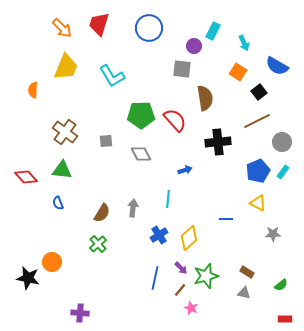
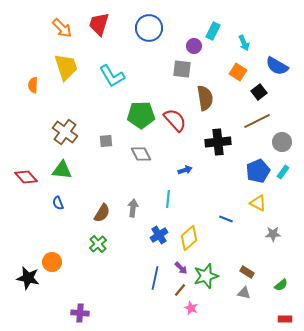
yellow trapezoid at (66, 67): rotated 40 degrees counterclockwise
orange semicircle at (33, 90): moved 5 px up
blue line at (226, 219): rotated 24 degrees clockwise
